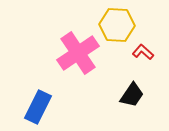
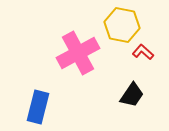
yellow hexagon: moved 5 px right; rotated 8 degrees clockwise
pink cross: rotated 6 degrees clockwise
blue rectangle: rotated 12 degrees counterclockwise
